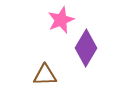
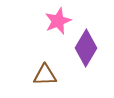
pink star: moved 3 px left, 1 px down
